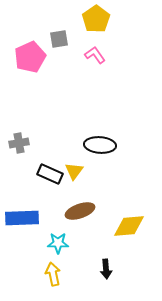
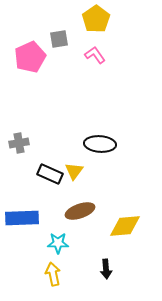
black ellipse: moved 1 px up
yellow diamond: moved 4 px left
